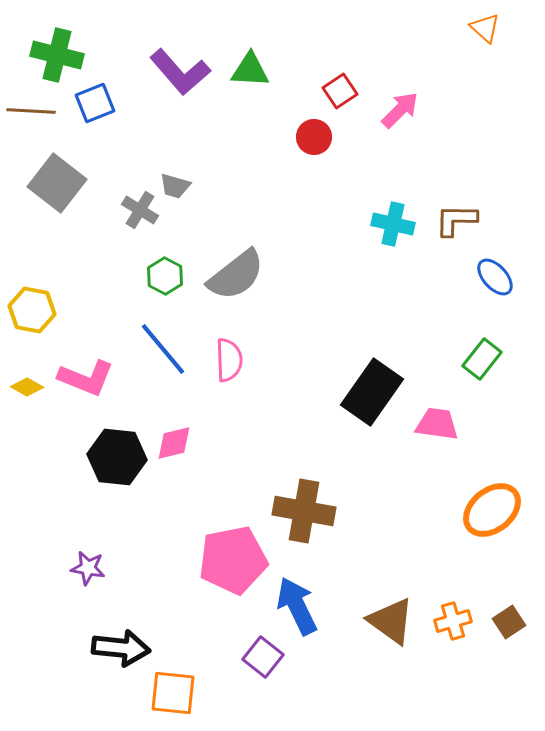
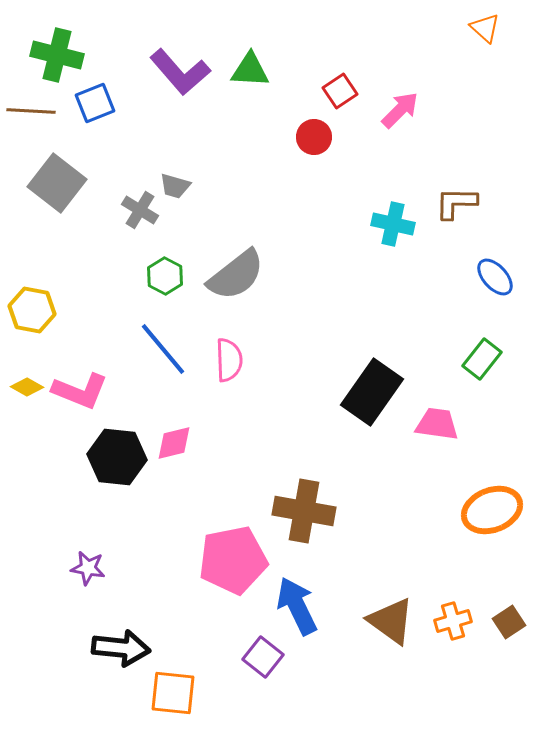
brown L-shape: moved 17 px up
pink L-shape: moved 6 px left, 13 px down
orange ellipse: rotated 18 degrees clockwise
